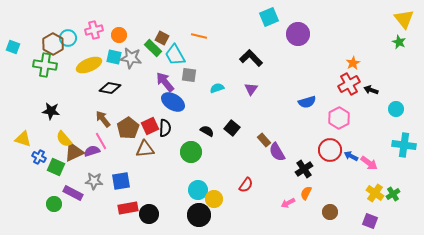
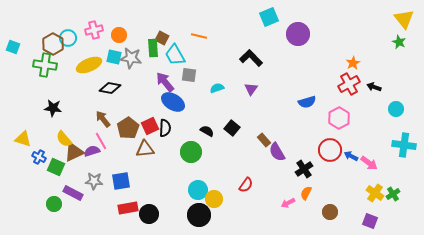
green rectangle at (153, 48): rotated 42 degrees clockwise
black arrow at (371, 90): moved 3 px right, 3 px up
black star at (51, 111): moved 2 px right, 3 px up
